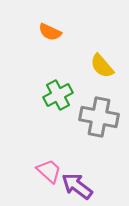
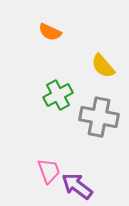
yellow semicircle: moved 1 px right
pink trapezoid: rotated 28 degrees clockwise
